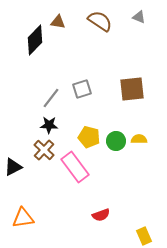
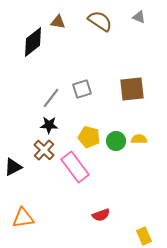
black diamond: moved 2 px left, 2 px down; rotated 8 degrees clockwise
